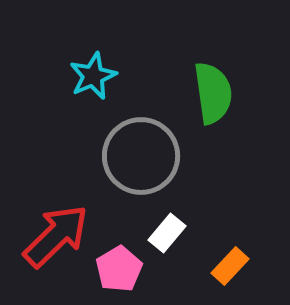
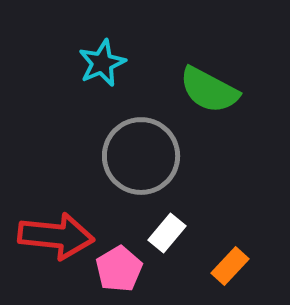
cyan star: moved 9 px right, 13 px up
green semicircle: moved 4 px left, 3 px up; rotated 126 degrees clockwise
red arrow: rotated 50 degrees clockwise
